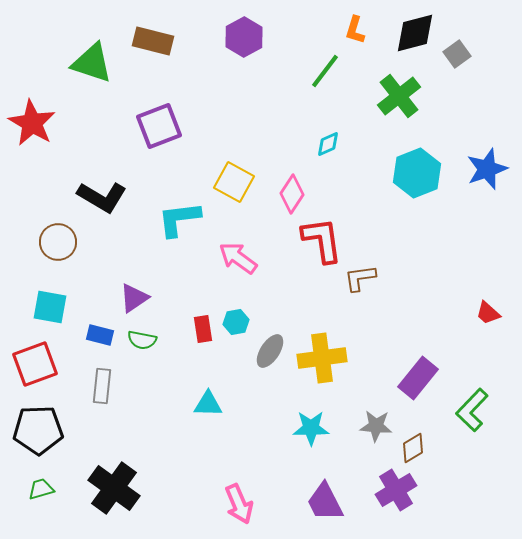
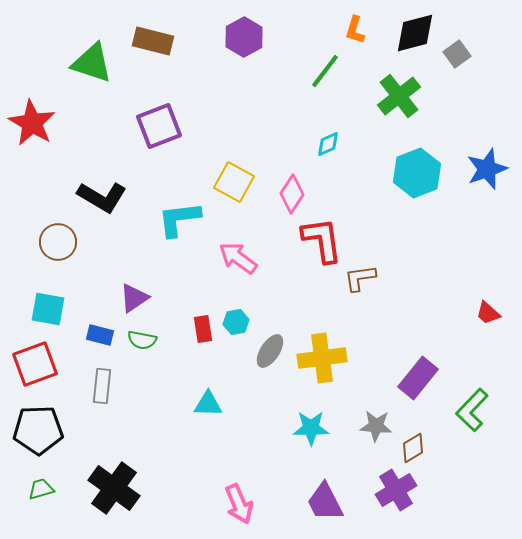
cyan square at (50, 307): moved 2 px left, 2 px down
